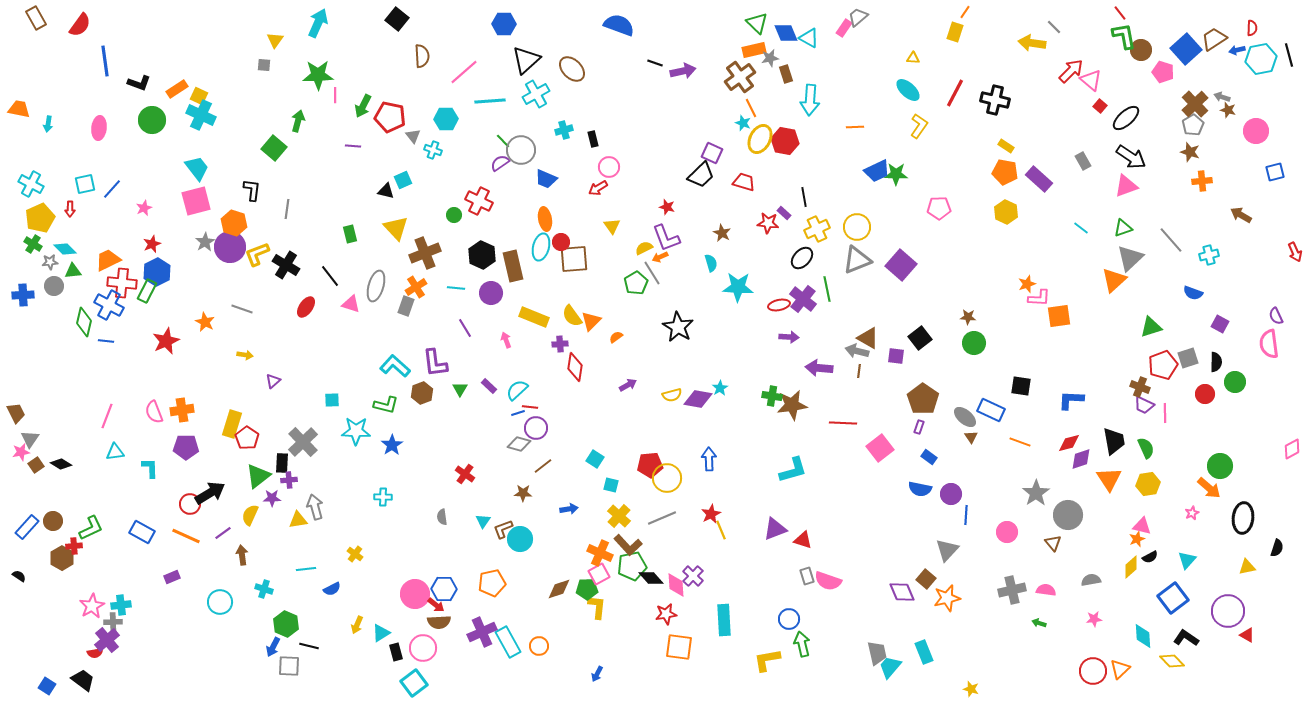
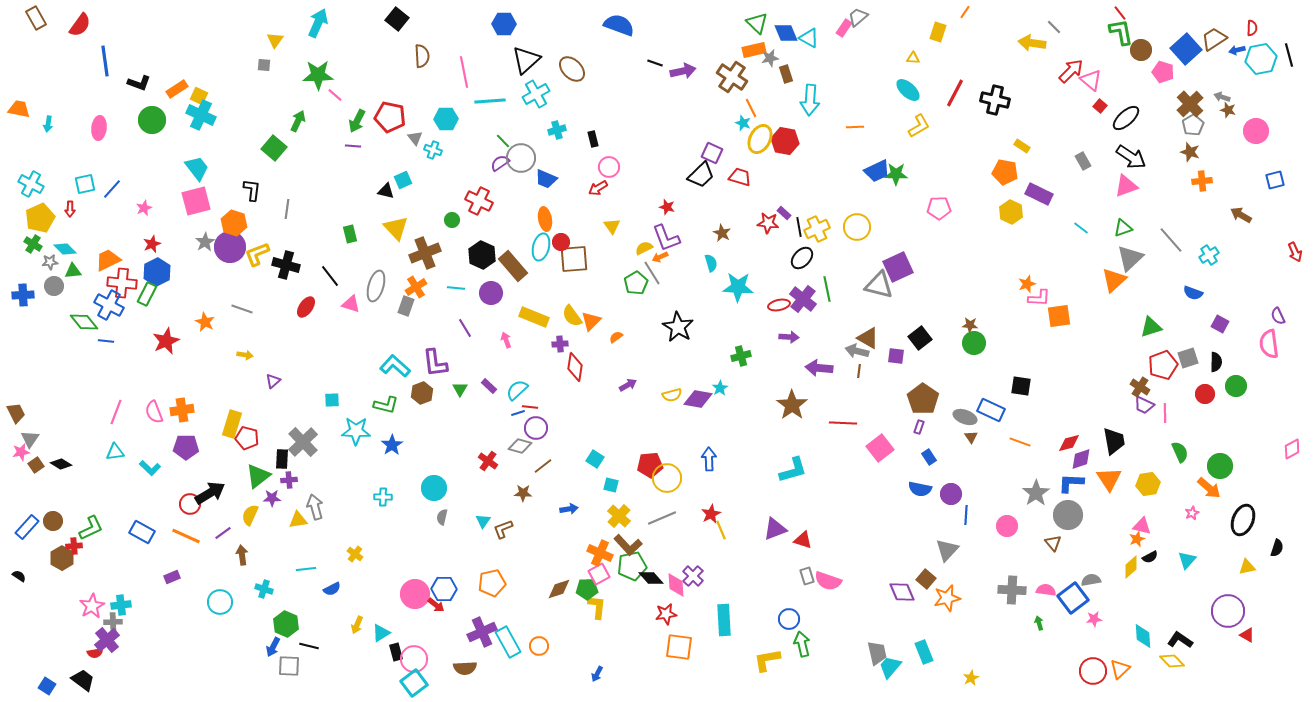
yellow rectangle at (955, 32): moved 17 px left
green L-shape at (1124, 36): moved 3 px left, 4 px up
pink line at (464, 72): rotated 60 degrees counterclockwise
brown cross at (740, 77): moved 8 px left; rotated 20 degrees counterclockwise
pink line at (335, 95): rotated 49 degrees counterclockwise
brown cross at (1195, 104): moved 5 px left
green arrow at (363, 106): moved 6 px left, 15 px down
green arrow at (298, 121): rotated 10 degrees clockwise
yellow L-shape at (919, 126): rotated 25 degrees clockwise
cyan cross at (564, 130): moved 7 px left
gray triangle at (413, 136): moved 2 px right, 2 px down
yellow rectangle at (1006, 146): moved 16 px right
gray circle at (521, 150): moved 8 px down
blue square at (1275, 172): moved 8 px down
purple rectangle at (1039, 179): moved 15 px down; rotated 16 degrees counterclockwise
red trapezoid at (744, 182): moved 4 px left, 5 px up
black line at (804, 197): moved 5 px left, 30 px down
yellow hexagon at (1006, 212): moved 5 px right
green circle at (454, 215): moved 2 px left, 5 px down
cyan cross at (1209, 255): rotated 18 degrees counterclockwise
gray triangle at (857, 260): moved 22 px right, 25 px down; rotated 36 degrees clockwise
black cross at (286, 265): rotated 16 degrees counterclockwise
purple square at (901, 265): moved 3 px left, 2 px down; rotated 24 degrees clockwise
brown rectangle at (513, 266): rotated 28 degrees counterclockwise
green rectangle at (147, 291): moved 3 px down
purple semicircle at (1276, 316): moved 2 px right
brown star at (968, 317): moved 2 px right, 8 px down
green diamond at (84, 322): rotated 52 degrees counterclockwise
green circle at (1235, 382): moved 1 px right, 4 px down
brown cross at (1140, 387): rotated 12 degrees clockwise
green cross at (772, 396): moved 31 px left, 40 px up; rotated 24 degrees counterclockwise
blue L-shape at (1071, 400): moved 83 px down
brown star at (792, 405): rotated 28 degrees counterclockwise
pink line at (107, 416): moved 9 px right, 4 px up
gray ellipse at (965, 417): rotated 20 degrees counterclockwise
red pentagon at (247, 438): rotated 20 degrees counterclockwise
gray diamond at (519, 444): moved 1 px right, 2 px down
green semicircle at (1146, 448): moved 34 px right, 4 px down
blue rectangle at (929, 457): rotated 21 degrees clockwise
black rectangle at (282, 463): moved 4 px up
cyan L-shape at (150, 468): rotated 135 degrees clockwise
red cross at (465, 474): moved 23 px right, 13 px up
gray semicircle at (442, 517): rotated 21 degrees clockwise
black ellipse at (1243, 518): moved 2 px down; rotated 16 degrees clockwise
pink circle at (1007, 532): moved 6 px up
cyan circle at (520, 539): moved 86 px left, 51 px up
gray cross at (1012, 590): rotated 16 degrees clockwise
blue square at (1173, 598): moved 100 px left
brown semicircle at (439, 622): moved 26 px right, 46 px down
green arrow at (1039, 623): rotated 56 degrees clockwise
black L-shape at (1186, 638): moved 6 px left, 2 px down
pink circle at (423, 648): moved 9 px left, 11 px down
yellow star at (971, 689): moved 11 px up; rotated 28 degrees clockwise
